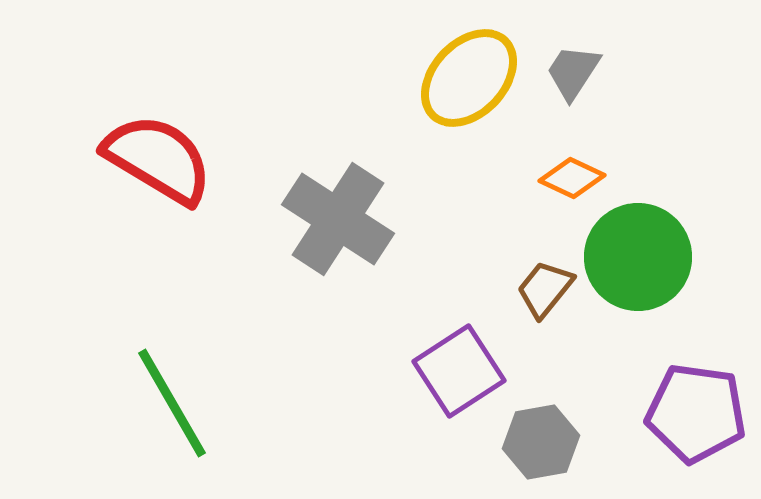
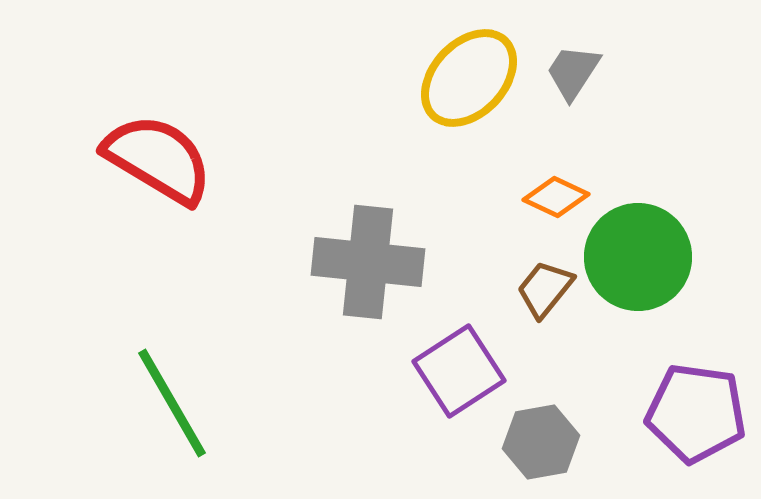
orange diamond: moved 16 px left, 19 px down
gray cross: moved 30 px right, 43 px down; rotated 27 degrees counterclockwise
